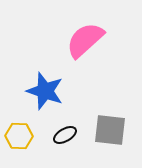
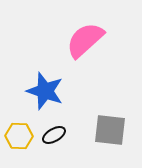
black ellipse: moved 11 px left
